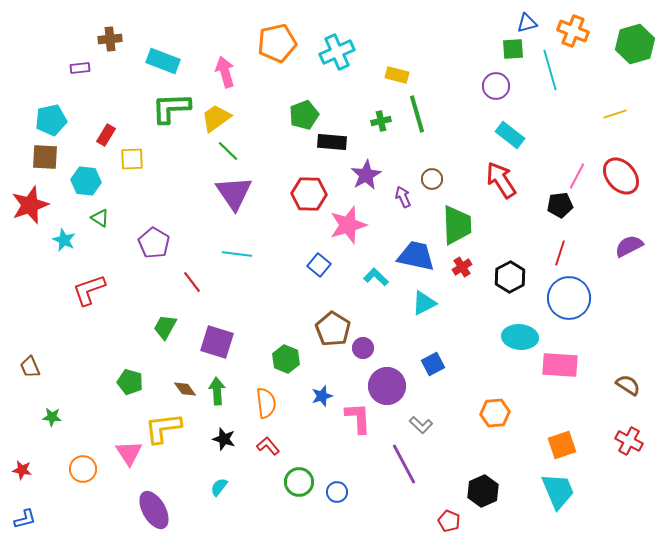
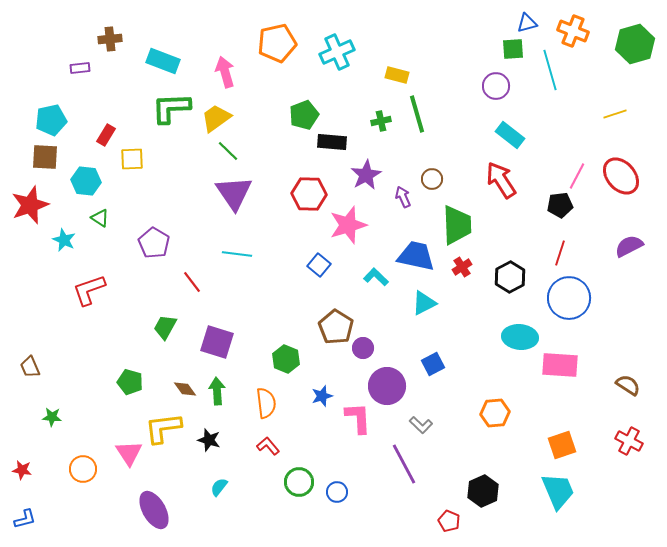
brown pentagon at (333, 329): moved 3 px right, 2 px up
black star at (224, 439): moved 15 px left, 1 px down
